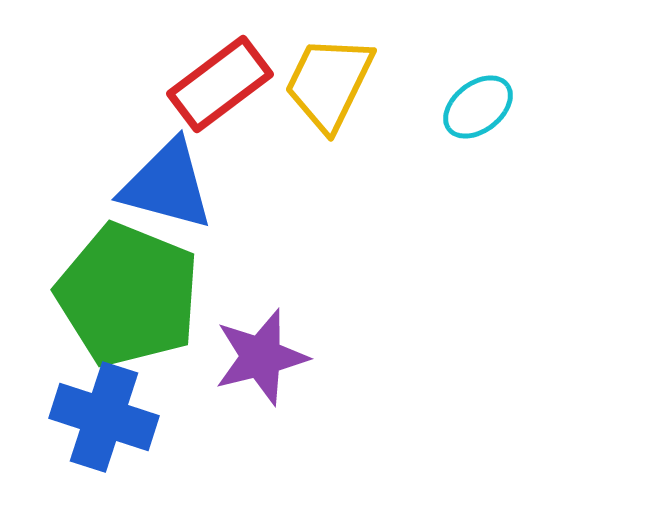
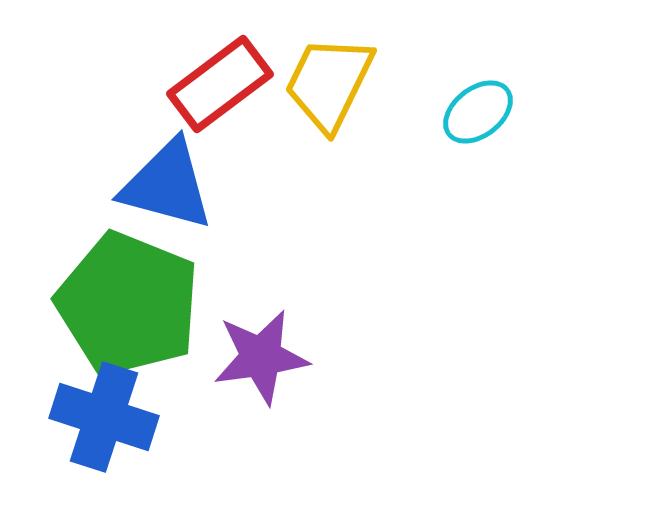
cyan ellipse: moved 5 px down
green pentagon: moved 9 px down
purple star: rotated 6 degrees clockwise
